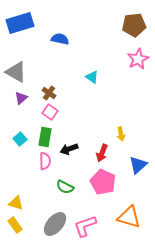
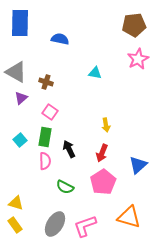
blue rectangle: rotated 72 degrees counterclockwise
cyan triangle: moved 3 px right, 4 px up; rotated 24 degrees counterclockwise
brown cross: moved 3 px left, 11 px up; rotated 16 degrees counterclockwise
yellow arrow: moved 15 px left, 9 px up
cyan square: moved 1 px down
black arrow: rotated 84 degrees clockwise
pink pentagon: rotated 15 degrees clockwise
gray ellipse: rotated 10 degrees counterclockwise
